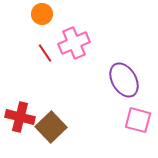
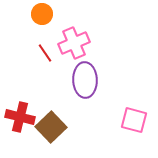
purple ellipse: moved 39 px left; rotated 28 degrees clockwise
pink square: moved 4 px left
